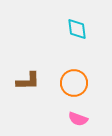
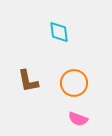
cyan diamond: moved 18 px left, 3 px down
brown L-shape: rotated 80 degrees clockwise
